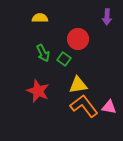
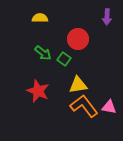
green arrow: rotated 24 degrees counterclockwise
